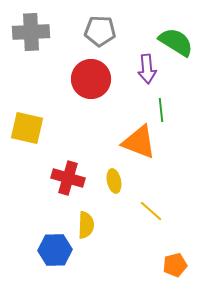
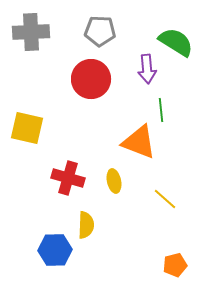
yellow line: moved 14 px right, 12 px up
